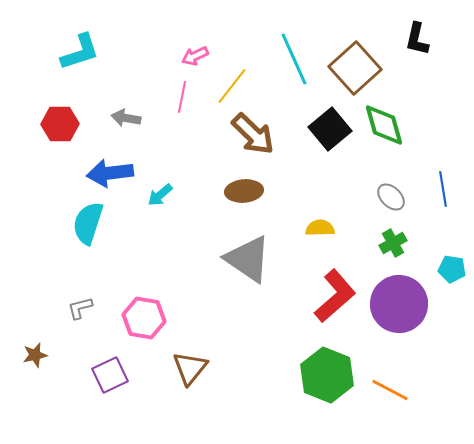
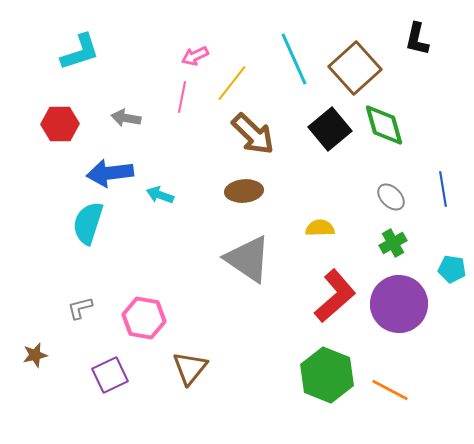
yellow line: moved 3 px up
cyan arrow: rotated 60 degrees clockwise
